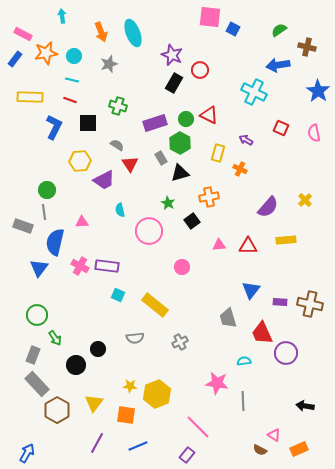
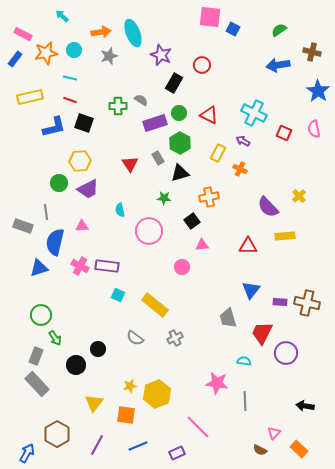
cyan arrow at (62, 16): rotated 40 degrees counterclockwise
orange arrow at (101, 32): rotated 78 degrees counterclockwise
brown cross at (307, 47): moved 5 px right, 5 px down
purple star at (172, 55): moved 11 px left
cyan circle at (74, 56): moved 6 px up
gray star at (109, 64): moved 8 px up
red circle at (200, 70): moved 2 px right, 5 px up
cyan line at (72, 80): moved 2 px left, 2 px up
cyan cross at (254, 92): moved 21 px down
yellow rectangle at (30, 97): rotated 15 degrees counterclockwise
green cross at (118, 106): rotated 18 degrees counterclockwise
green circle at (186, 119): moved 7 px left, 6 px up
black square at (88, 123): moved 4 px left; rotated 18 degrees clockwise
blue L-shape at (54, 127): rotated 50 degrees clockwise
red square at (281, 128): moved 3 px right, 5 px down
pink semicircle at (314, 133): moved 4 px up
purple arrow at (246, 140): moved 3 px left, 1 px down
gray semicircle at (117, 145): moved 24 px right, 45 px up
yellow rectangle at (218, 153): rotated 12 degrees clockwise
gray rectangle at (161, 158): moved 3 px left
purple trapezoid at (104, 180): moved 16 px left, 9 px down
green circle at (47, 190): moved 12 px right, 7 px up
yellow cross at (305, 200): moved 6 px left, 4 px up
green star at (168, 203): moved 4 px left, 5 px up; rotated 24 degrees counterclockwise
purple semicircle at (268, 207): rotated 95 degrees clockwise
gray line at (44, 212): moved 2 px right
pink triangle at (82, 222): moved 4 px down
yellow rectangle at (286, 240): moved 1 px left, 4 px up
pink triangle at (219, 245): moved 17 px left
blue triangle at (39, 268): rotated 36 degrees clockwise
brown cross at (310, 304): moved 3 px left, 1 px up
green circle at (37, 315): moved 4 px right
red trapezoid at (262, 333): rotated 50 degrees clockwise
gray semicircle at (135, 338): rotated 42 degrees clockwise
gray cross at (180, 342): moved 5 px left, 4 px up
gray rectangle at (33, 355): moved 3 px right, 1 px down
cyan semicircle at (244, 361): rotated 16 degrees clockwise
yellow star at (130, 386): rotated 16 degrees counterclockwise
gray line at (243, 401): moved 2 px right
brown hexagon at (57, 410): moved 24 px down
pink triangle at (274, 435): moved 2 px up; rotated 40 degrees clockwise
purple line at (97, 443): moved 2 px down
orange rectangle at (299, 449): rotated 66 degrees clockwise
purple rectangle at (187, 455): moved 10 px left, 2 px up; rotated 28 degrees clockwise
